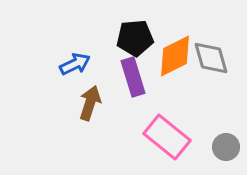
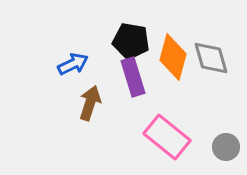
black pentagon: moved 4 px left, 3 px down; rotated 15 degrees clockwise
orange diamond: moved 2 px left, 1 px down; rotated 48 degrees counterclockwise
blue arrow: moved 2 px left
